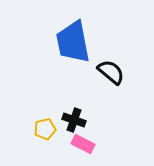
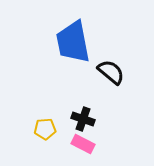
black cross: moved 9 px right, 1 px up
yellow pentagon: rotated 10 degrees clockwise
